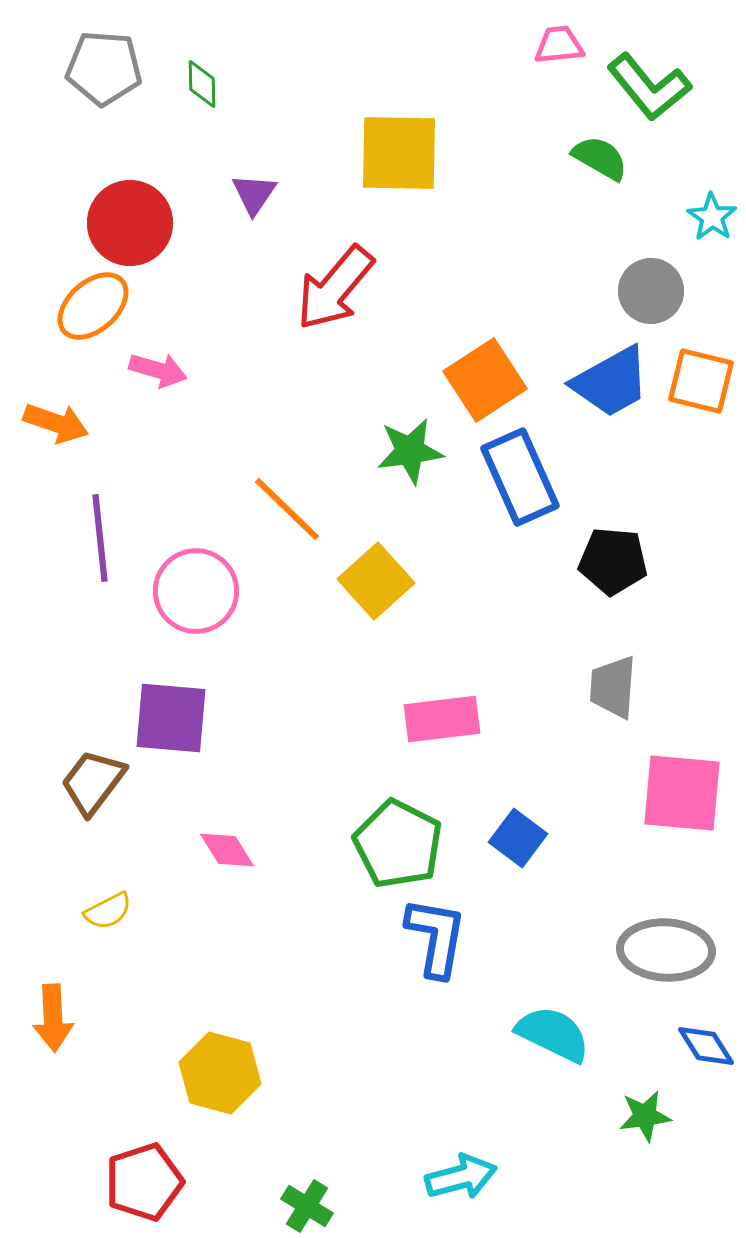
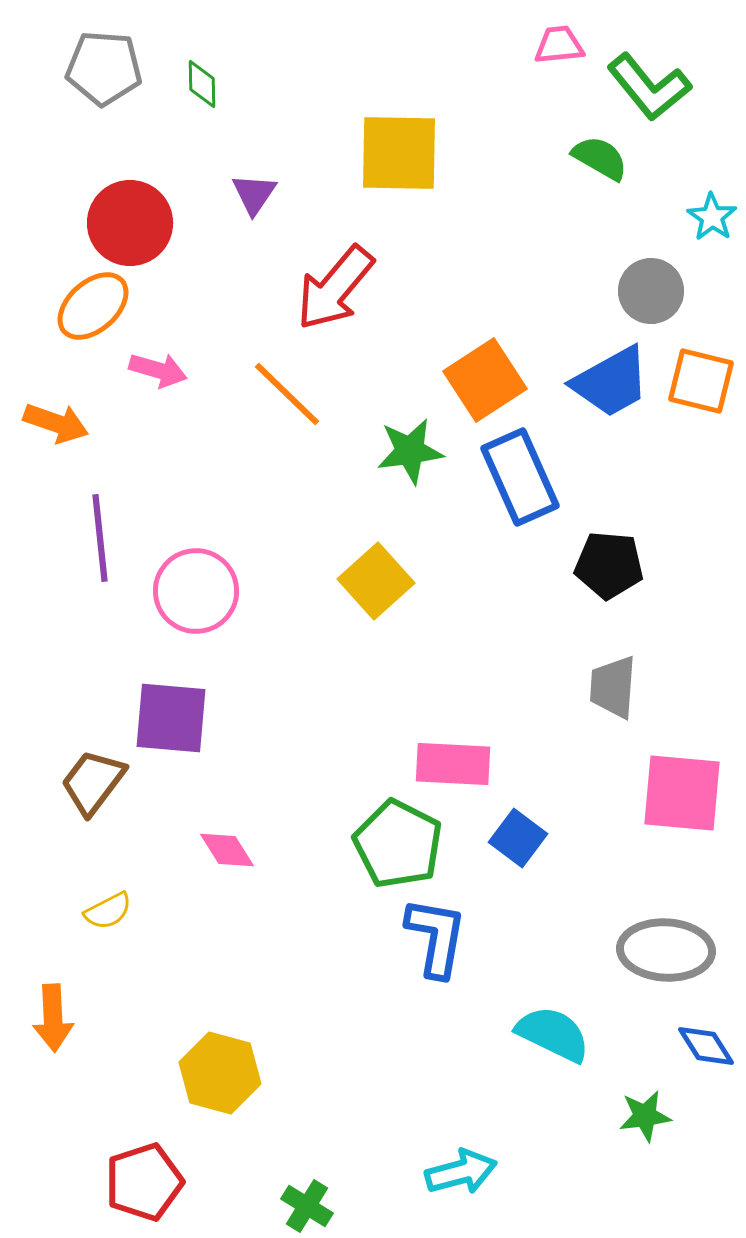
orange line at (287, 509): moved 115 px up
black pentagon at (613, 561): moved 4 px left, 4 px down
pink rectangle at (442, 719): moved 11 px right, 45 px down; rotated 10 degrees clockwise
cyan arrow at (461, 1177): moved 5 px up
